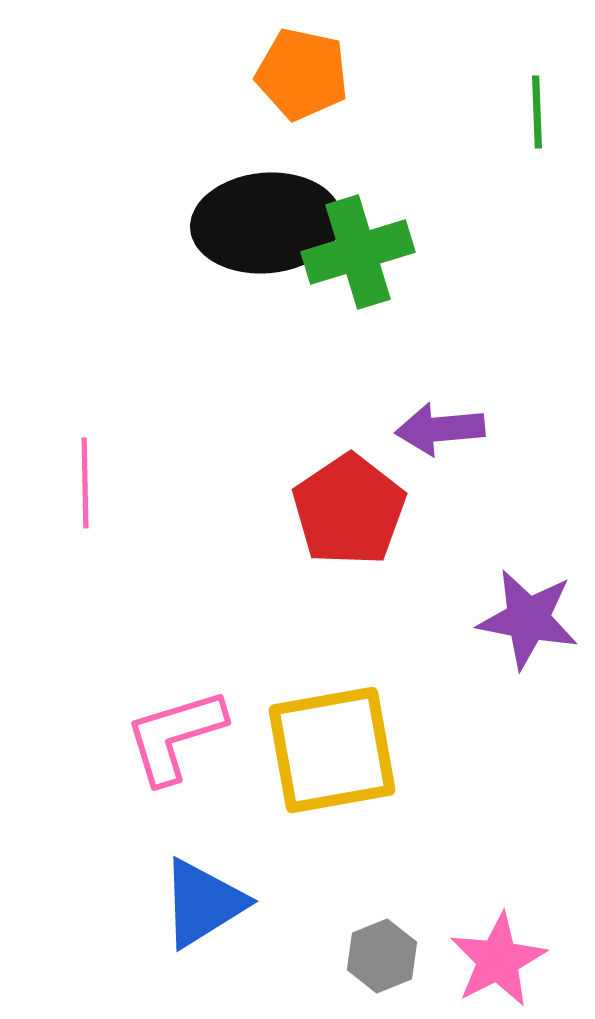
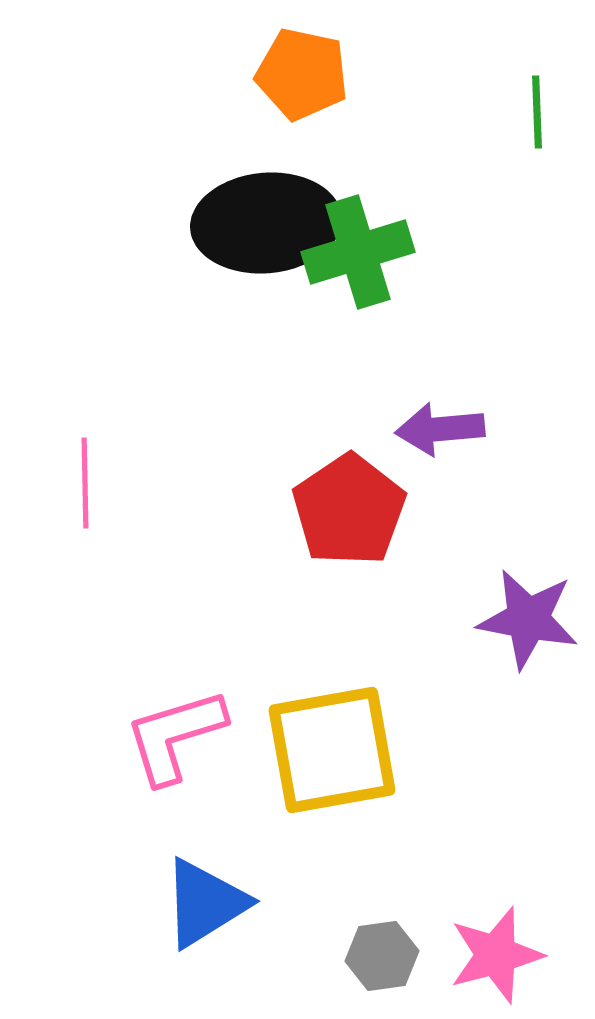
blue triangle: moved 2 px right
gray hexagon: rotated 14 degrees clockwise
pink star: moved 2 px left, 5 px up; rotated 12 degrees clockwise
